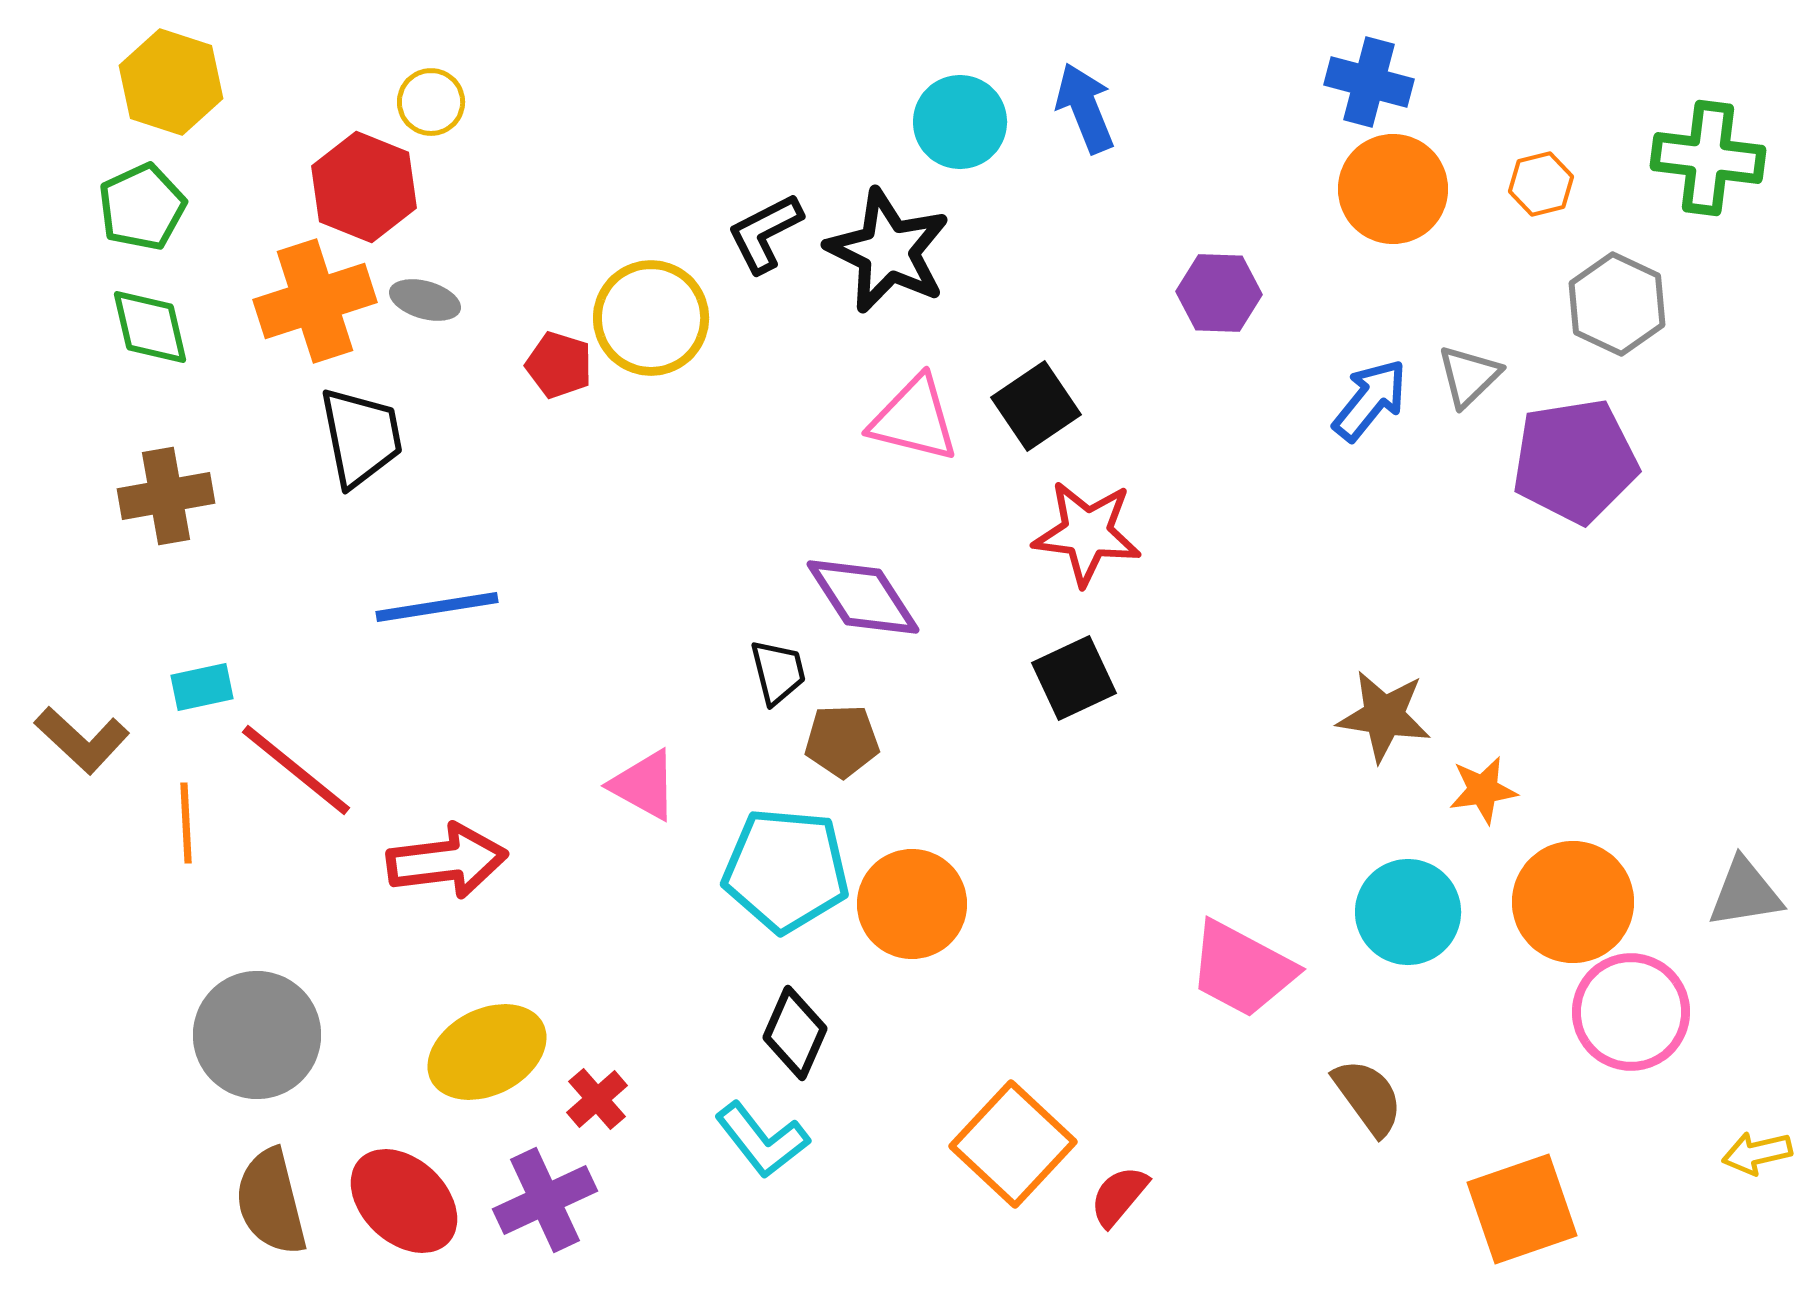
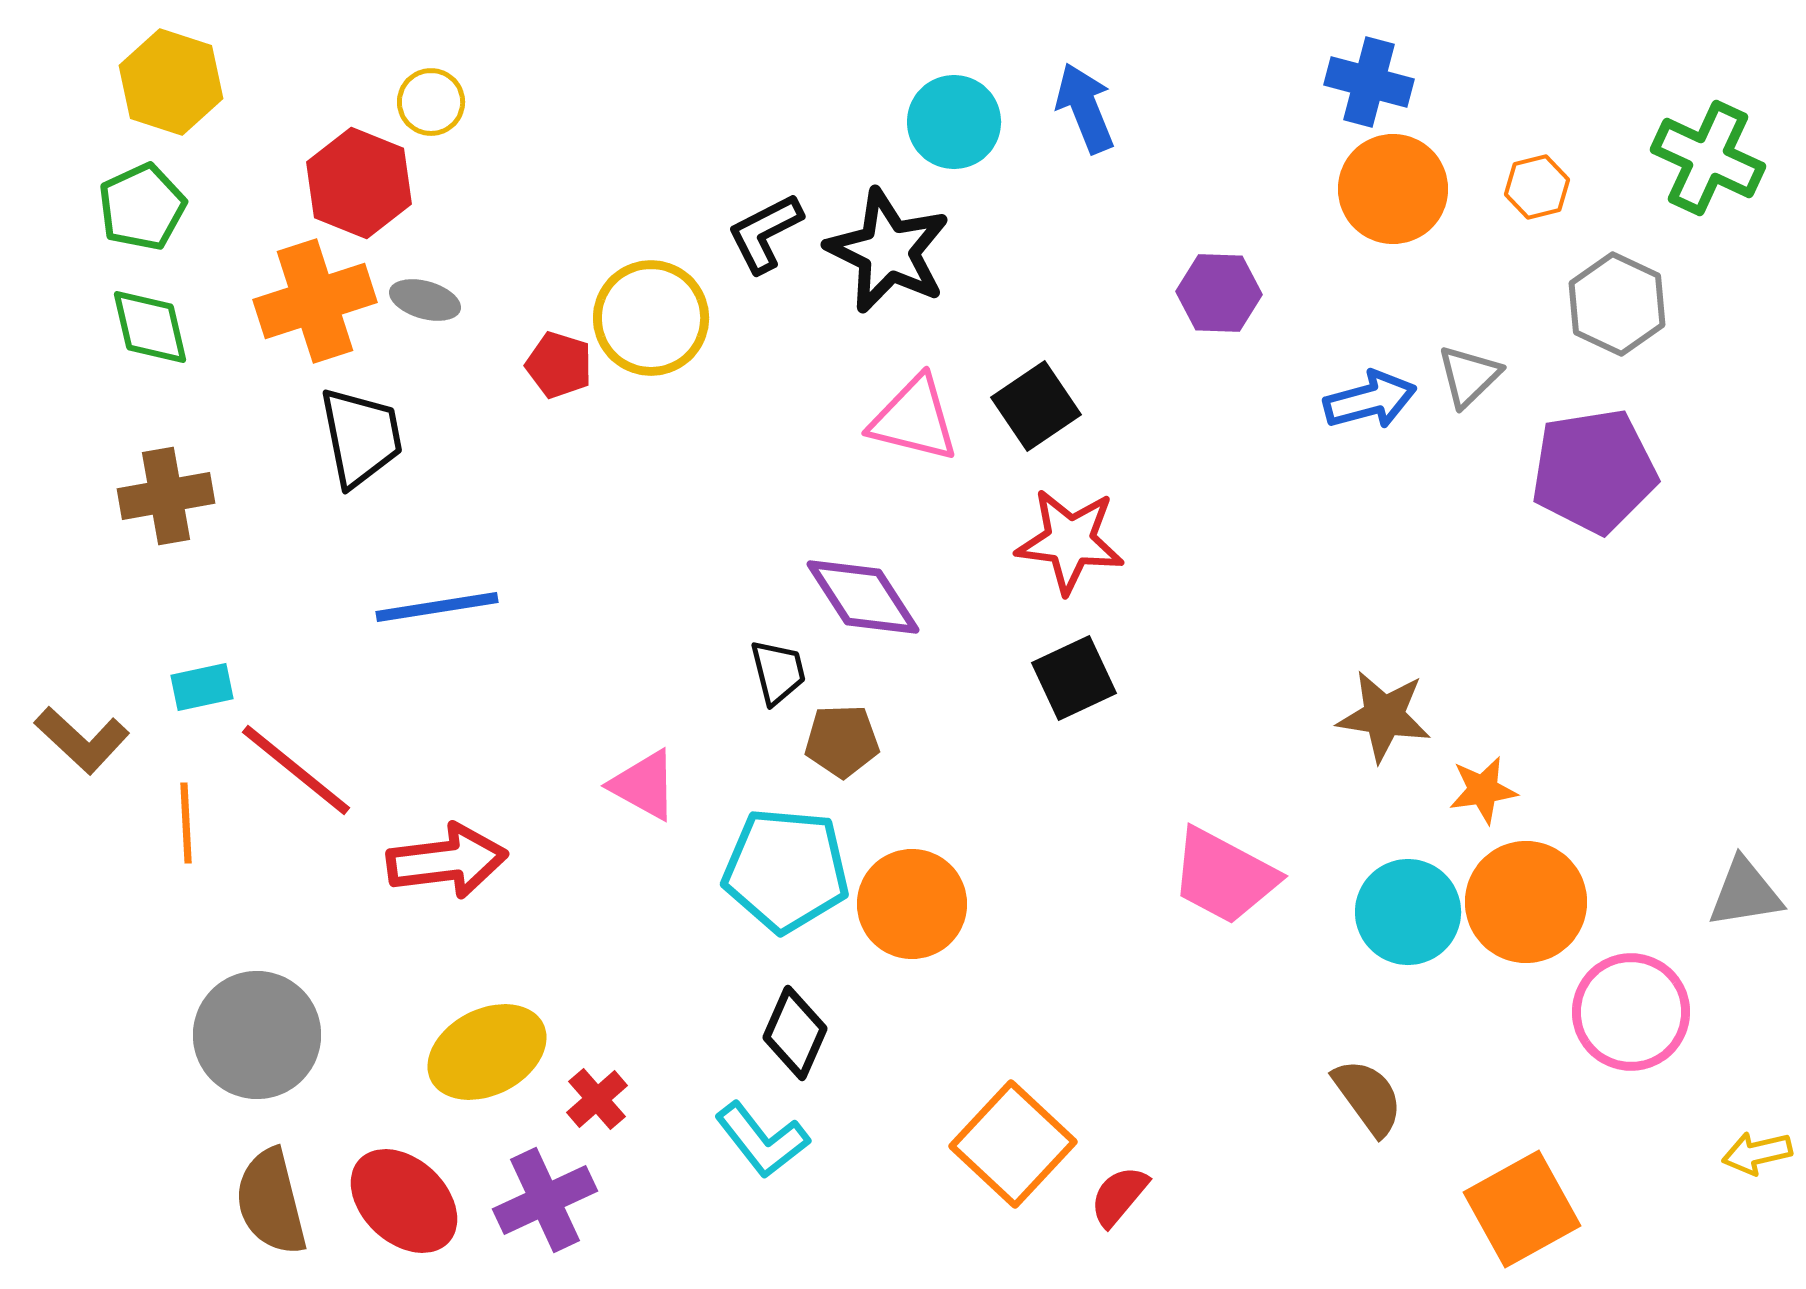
cyan circle at (960, 122): moved 6 px left
green cross at (1708, 158): rotated 18 degrees clockwise
orange hexagon at (1541, 184): moved 4 px left, 3 px down
red hexagon at (364, 187): moved 5 px left, 4 px up
blue arrow at (1370, 400): rotated 36 degrees clockwise
purple pentagon at (1575, 461): moved 19 px right, 10 px down
red star at (1087, 533): moved 17 px left, 8 px down
orange circle at (1573, 902): moved 47 px left
pink trapezoid at (1242, 969): moved 18 px left, 93 px up
orange square at (1522, 1209): rotated 10 degrees counterclockwise
